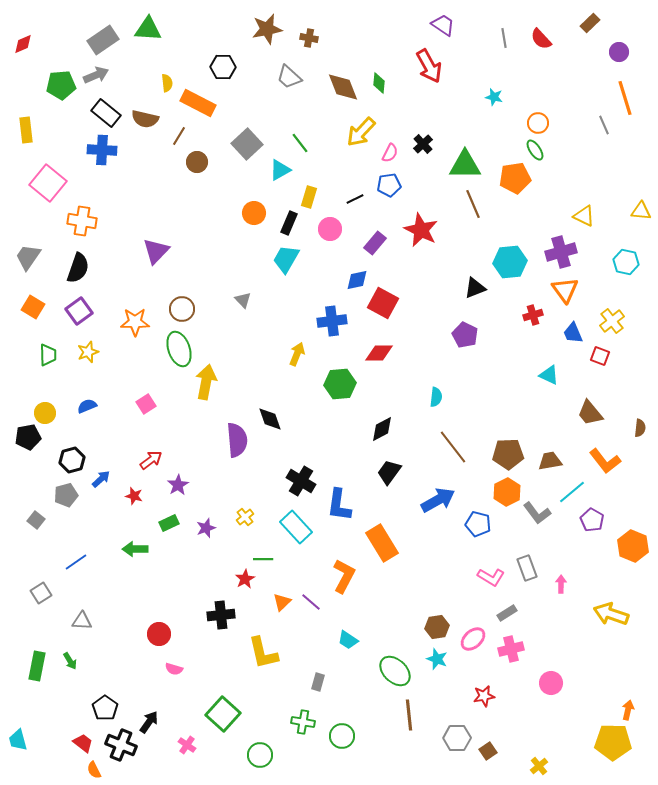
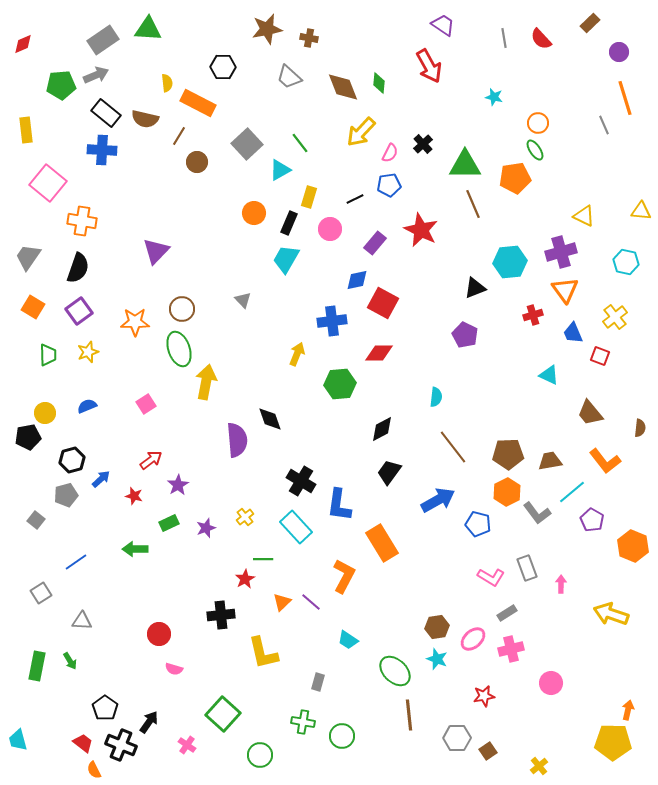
yellow cross at (612, 321): moved 3 px right, 4 px up
